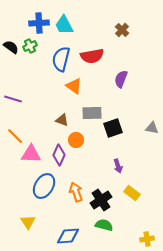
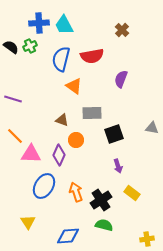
black square: moved 1 px right, 6 px down
